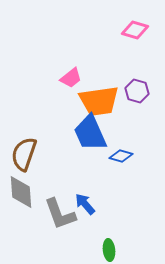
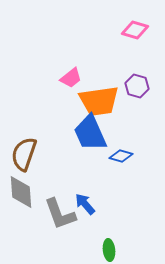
purple hexagon: moved 5 px up
